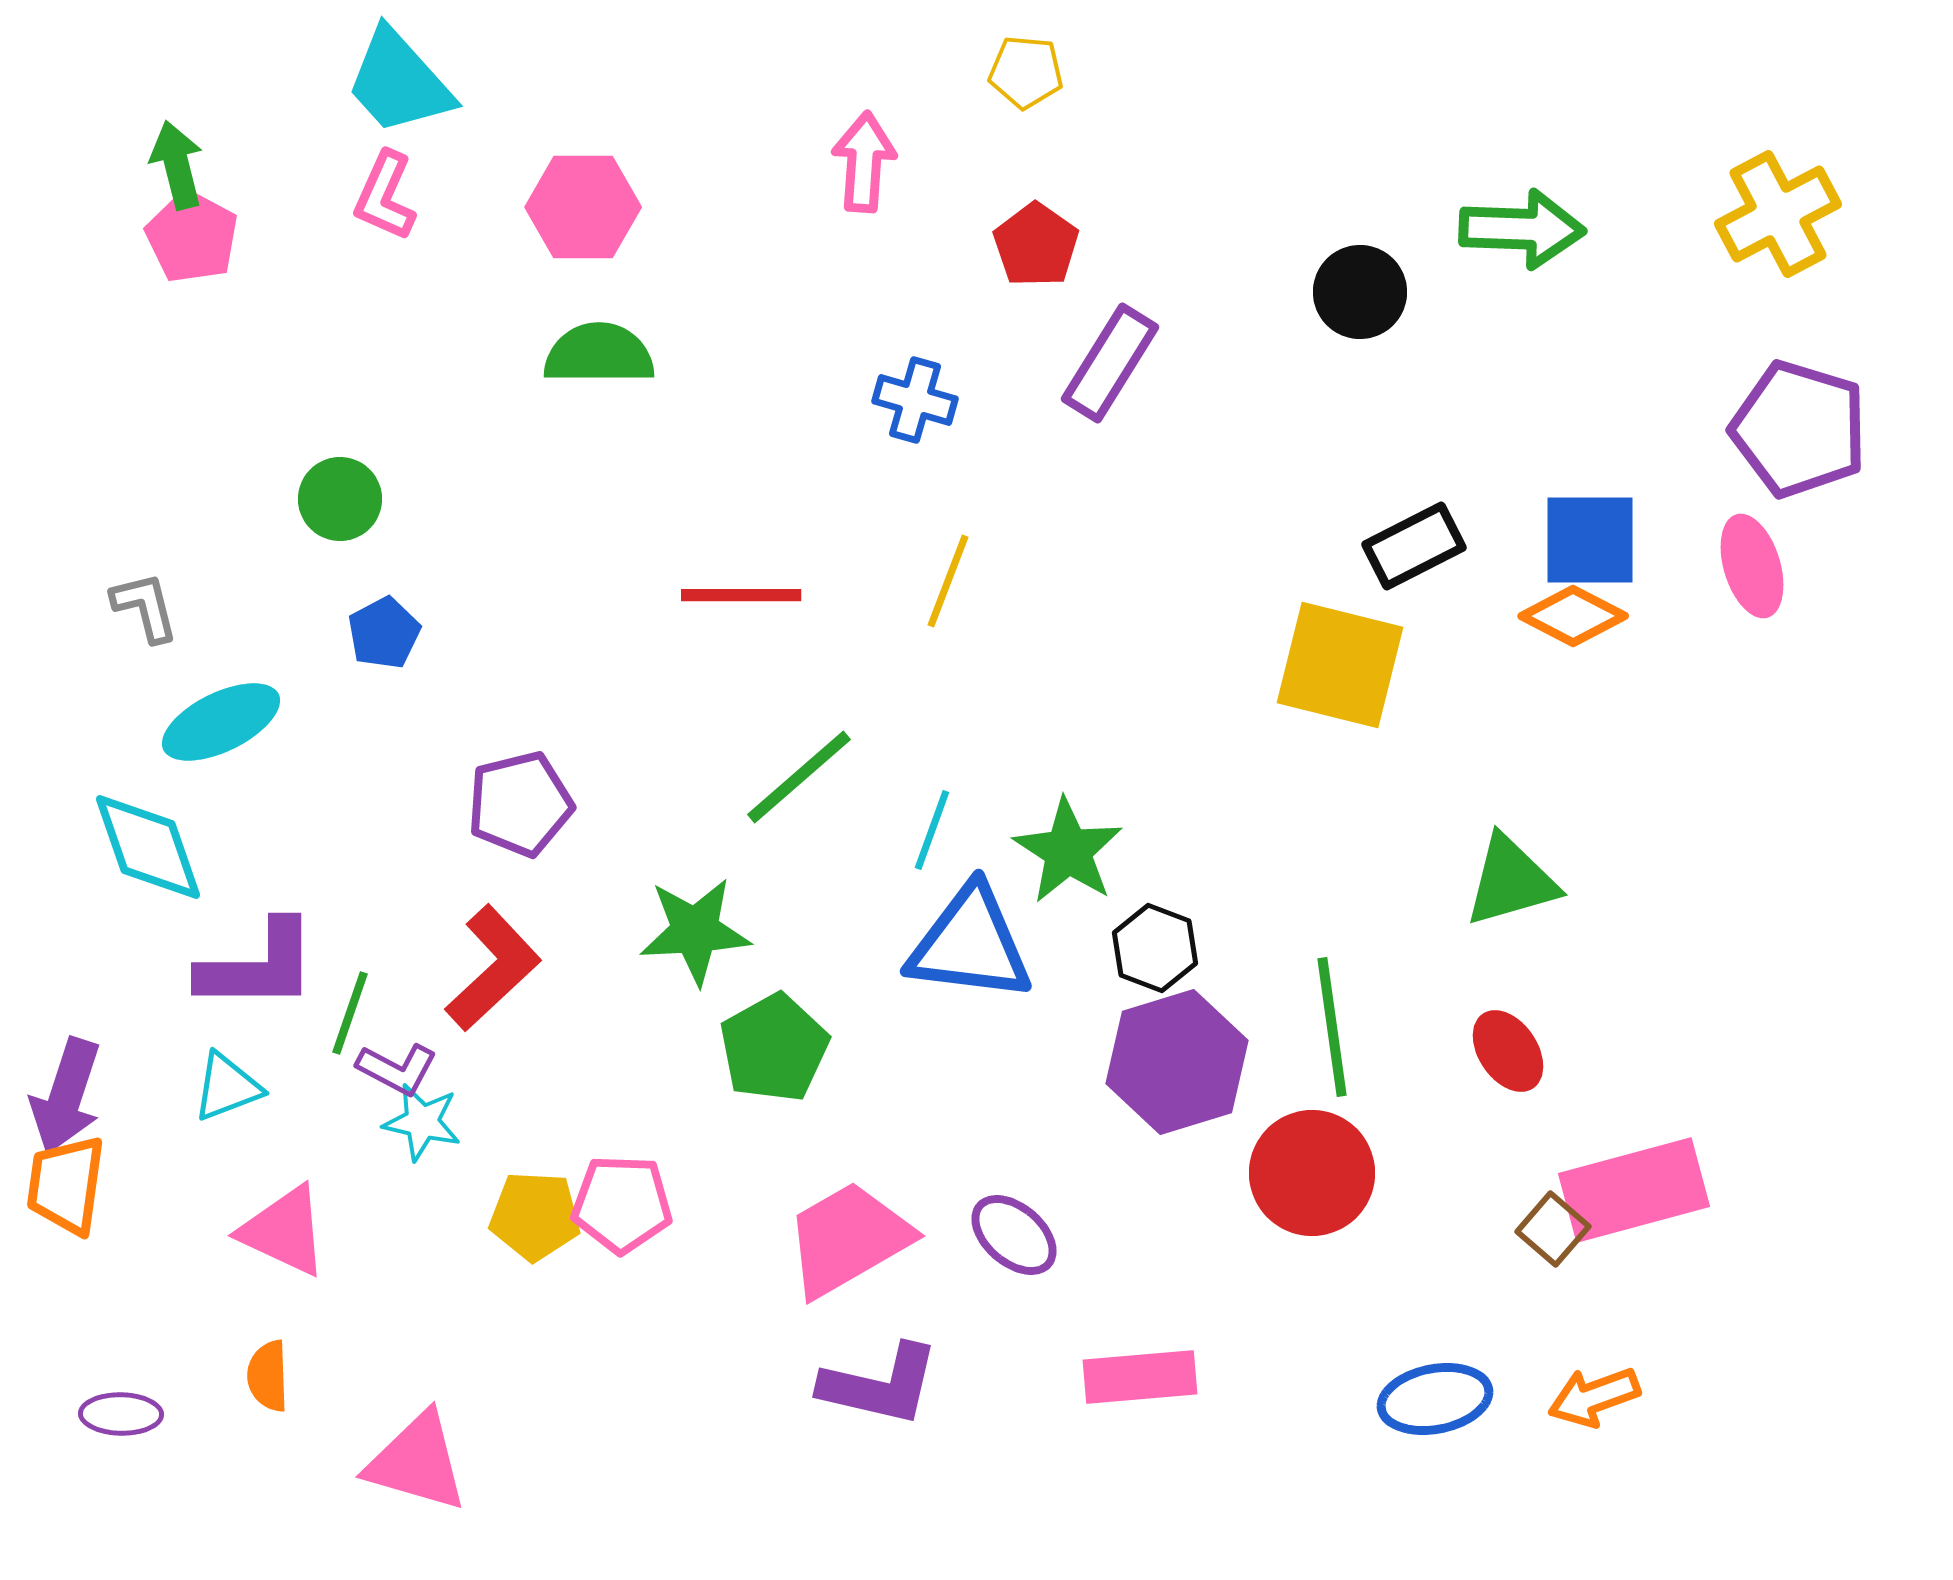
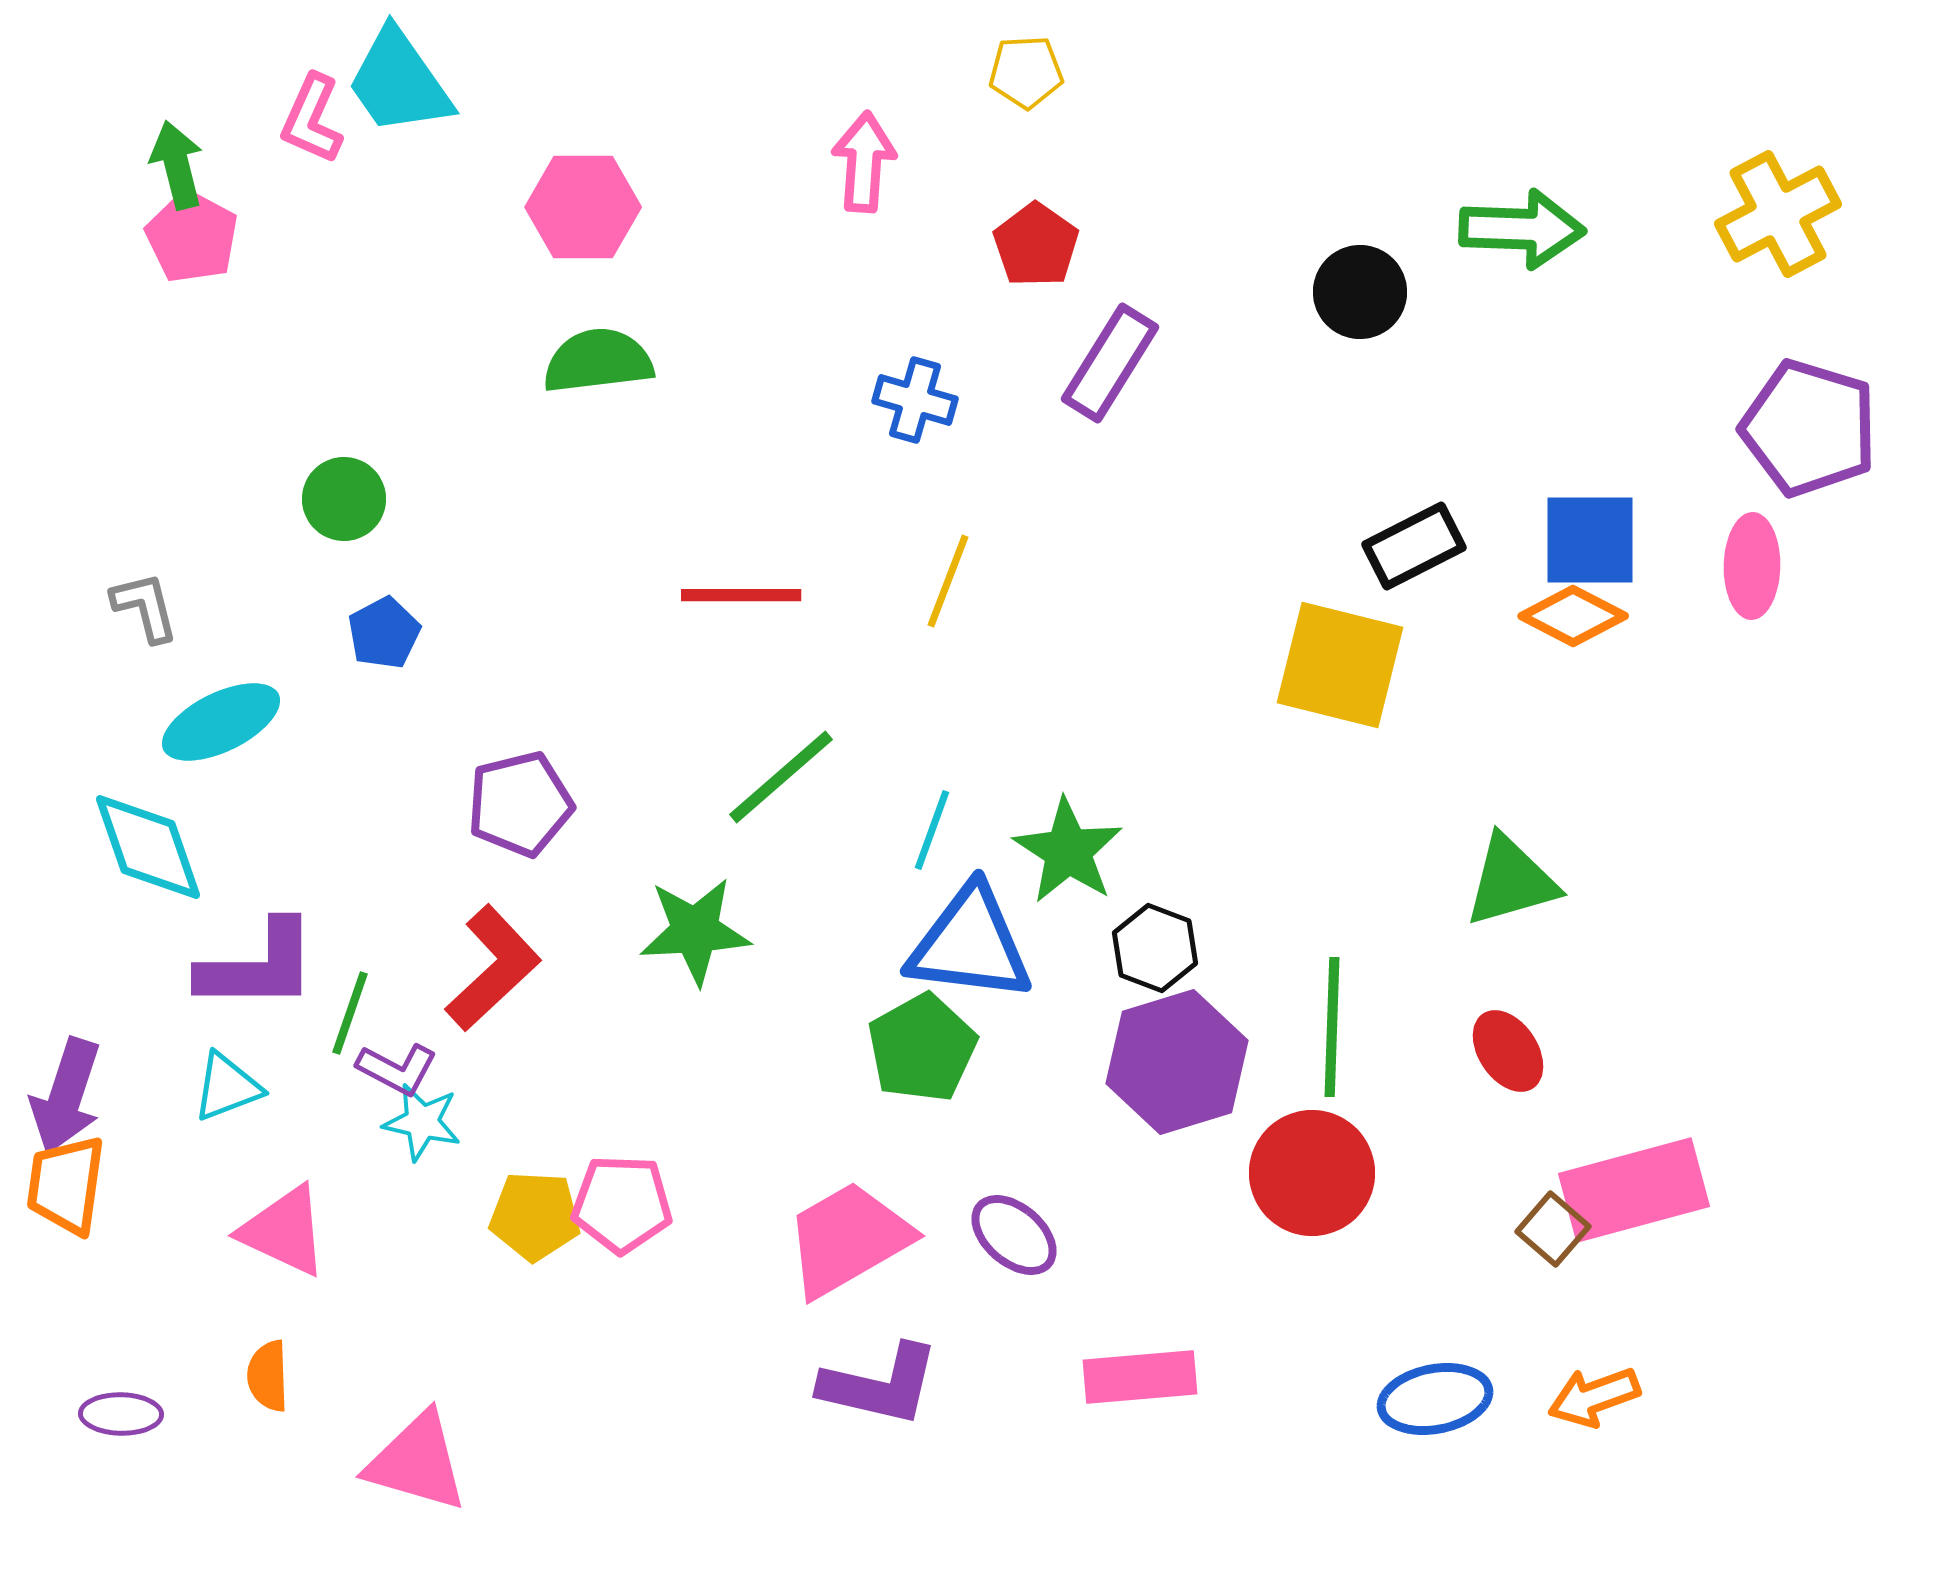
yellow pentagon at (1026, 72): rotated 8 degrees counterclockwise
cyan trapezoid at (399, 82): rotated 7 degrees clockwise
pink L-shape at (385, 196): moved 73 px left, 77 px up
green semicircle at (599, 354): moved 1 px left, 7 px down; rotated 7 degrees counterclockwise
purple pentagon at (1799, 429): moved 10 px right, 1 px up
green circle at (340, 499): moved 4 px right
pink ellipse at (1752, 566): rotated 18 degrees clockwise
green line at (799, 777): moved 18 px left
green line at (1332, 1027): rotated 10 degrees clockwise
green pentagon at (774, 1048): moved 148 px right
